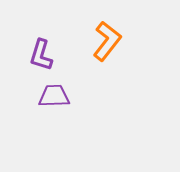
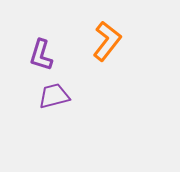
purple trapezoid: rotated 12 degrees counterclockwise
